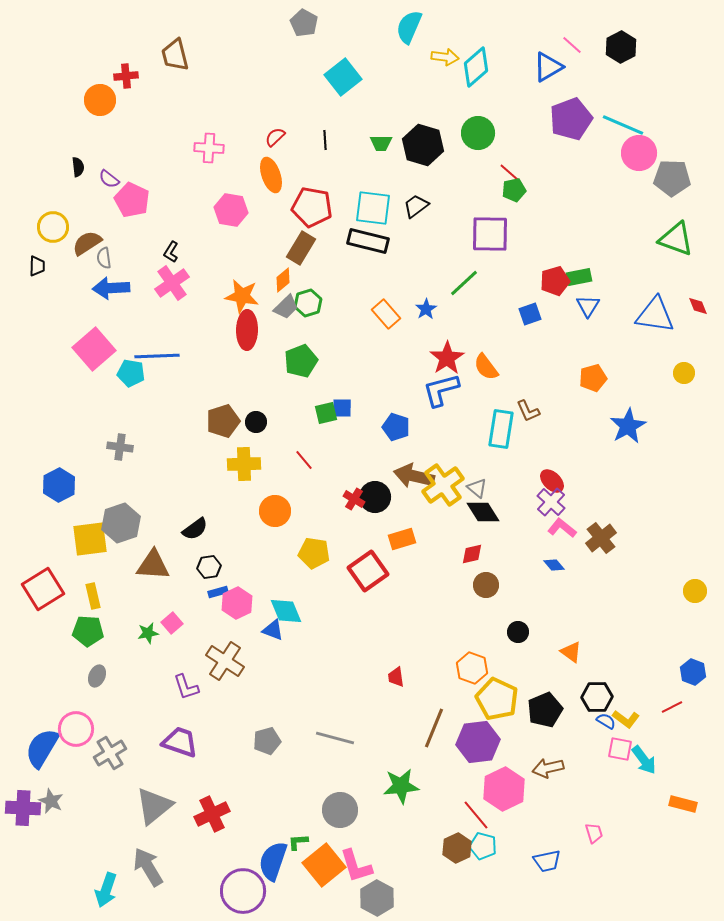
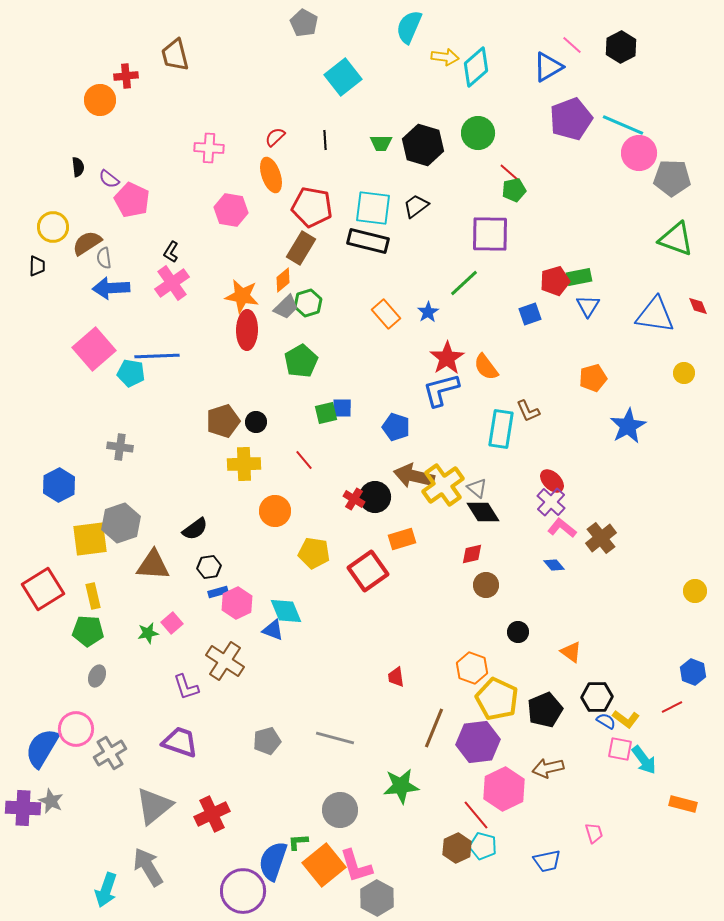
blue star at (426, 309): moved 2 px right, 3 px down
green pentagon at (301, 361): rotated 8 degrees counterclockwise
